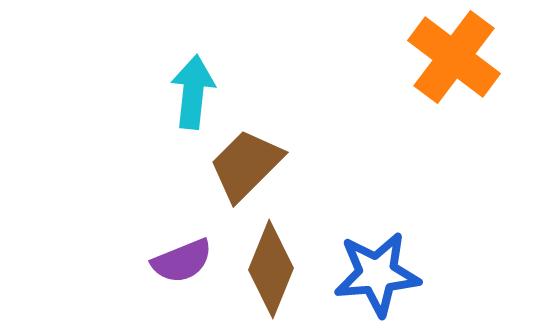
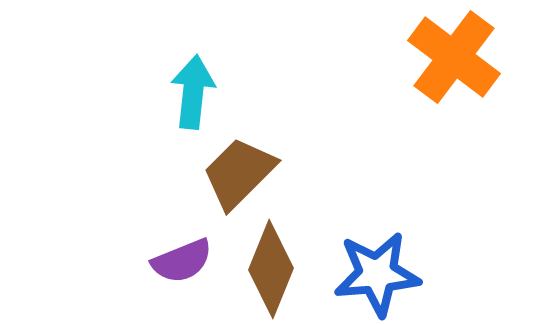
brown trapezoid: moved 7 px left, 8 px down
